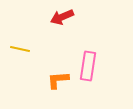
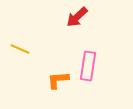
red arrow: moved 15 px right; rotated 20 degrees counterclockwise
yellow line: rotated 12 degrees clockwise
